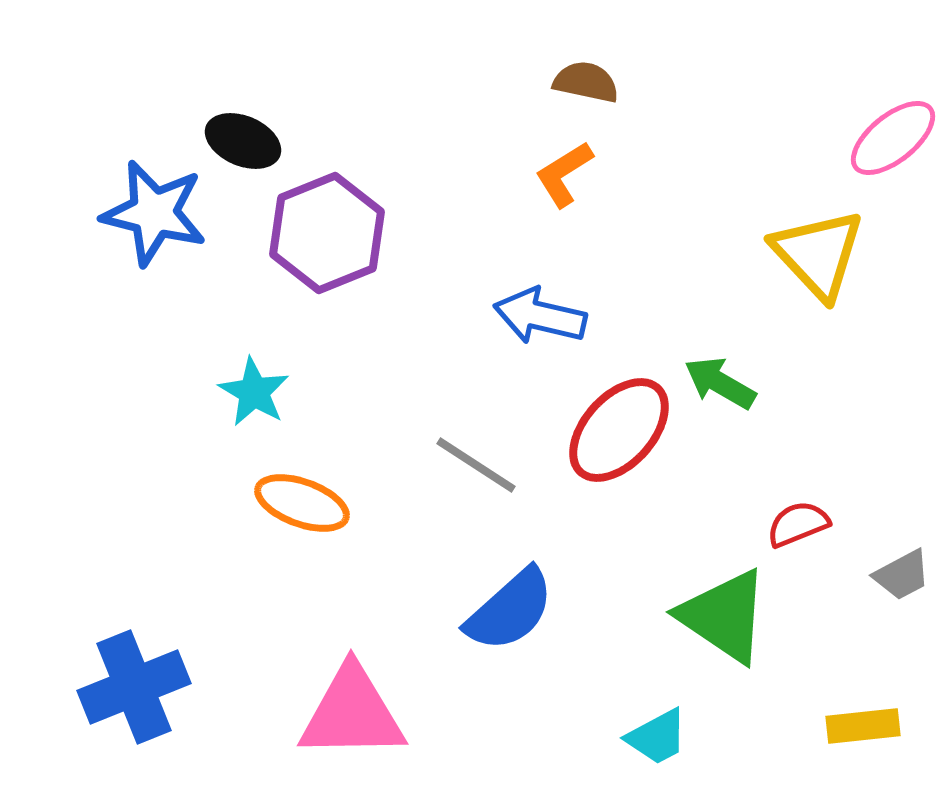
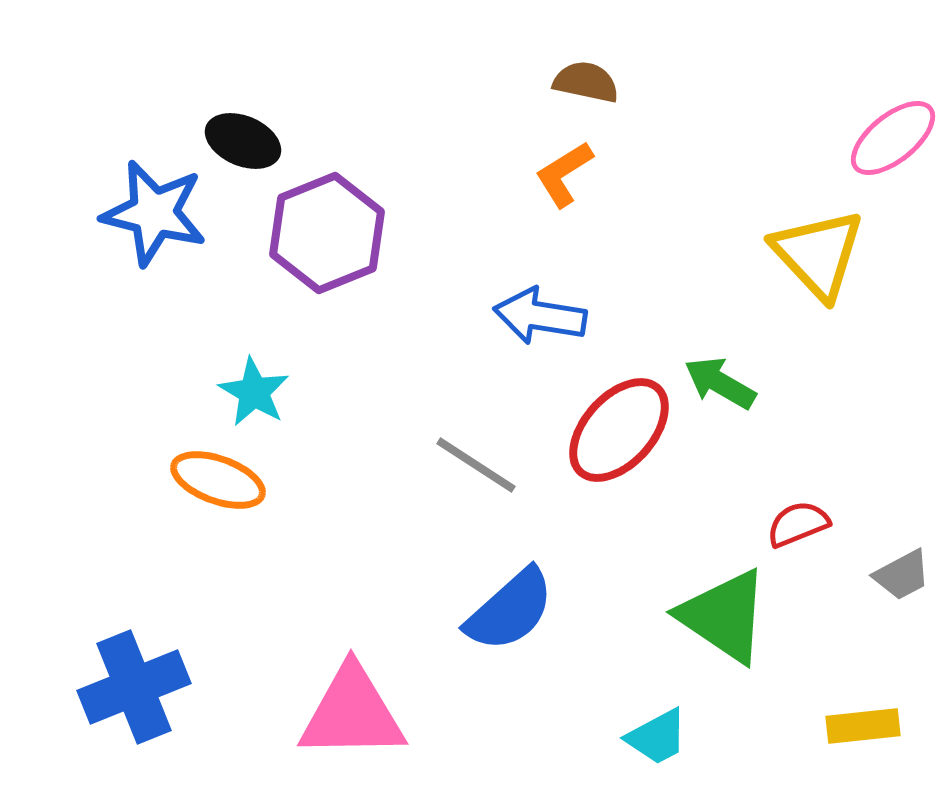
blue arrow: rotated 4 degrees counterclockwise
orange ellipse: moved 84 px left, 23 px up
